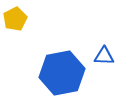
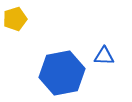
yellow pentagon: rotated 10 degrees clockwise
